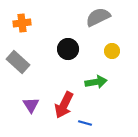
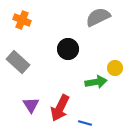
orange cross: moved 3 px up; rotated 30 degrees clockwise
yellow circle: moved 3 px right, 17 px down
red arrow: moved 4 px left, 3 px down
